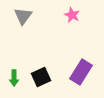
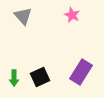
gray triangle: rotated 18 degrees counterclockwise
black square: moved 1 px left
